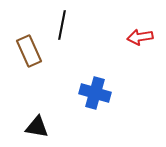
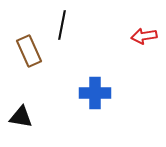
red arrow: moved 4 px right, 1 px up
blue cross: rotated 16 degrees counterclockwise
black triangle: moved 16 px left, 10 px up
